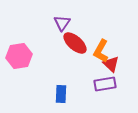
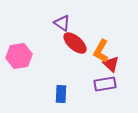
purple triangle: rotated 30 degrees counterclockwise
